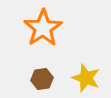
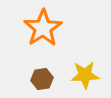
yellow star: moved 1 px left, 3 px up; rotated 24 degrees counterclockwise
